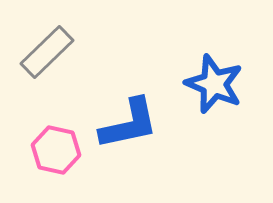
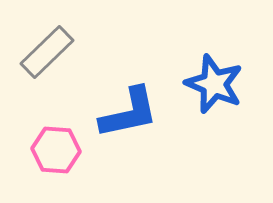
blue L-shape: moved 11 px up
pink hexagon: rotated 9 degrees counterclockwise
